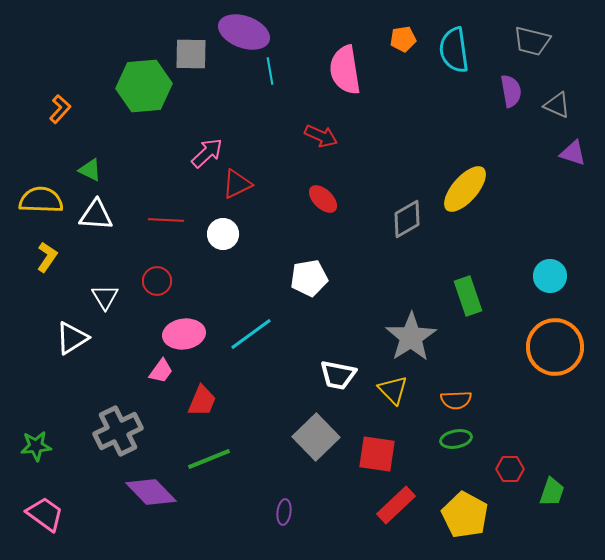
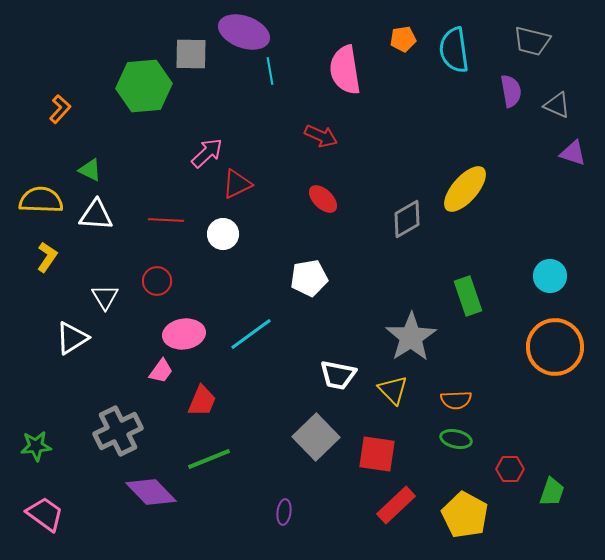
green ellipse at (456, 439): rotated 24 degrees clockwise
